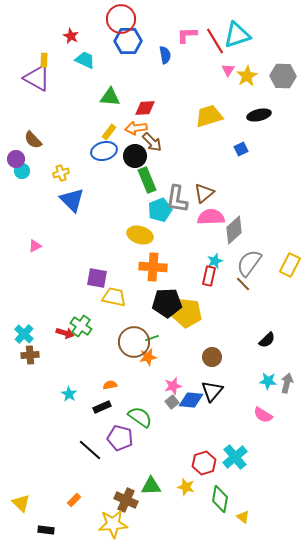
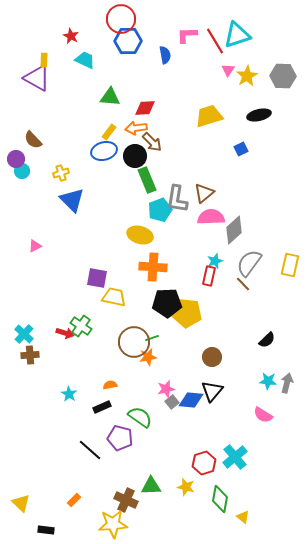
yellow rectangle at (290, 265): rotated 15 degrees counterclockwise
pink star at (173, 386): moved 7 px left, 3 px down
